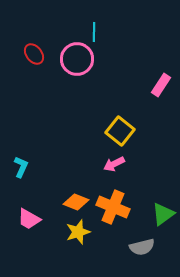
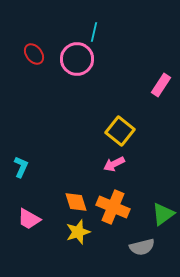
cyan line: rotated 12 degrees clockwise
orange diamond: rotated 50 degrees clockwise
